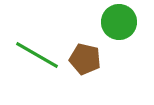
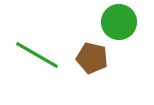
brown pentagon: moved 7 px right, 1 px up
